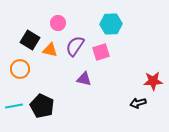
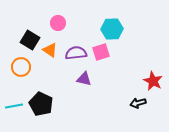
cyan hexagon: moved 1 px right, 5 px down
purple semicircle: moved 1 px right, 7 px down; rotated 50 degrees clockwise
orange triangle: rotated 21 degrees clockwise
orange circle: moved 1 px right, 2 px up
red star: rotated 30 degrees clockwise
black pentagon: moved 1 px left, 2 px up
